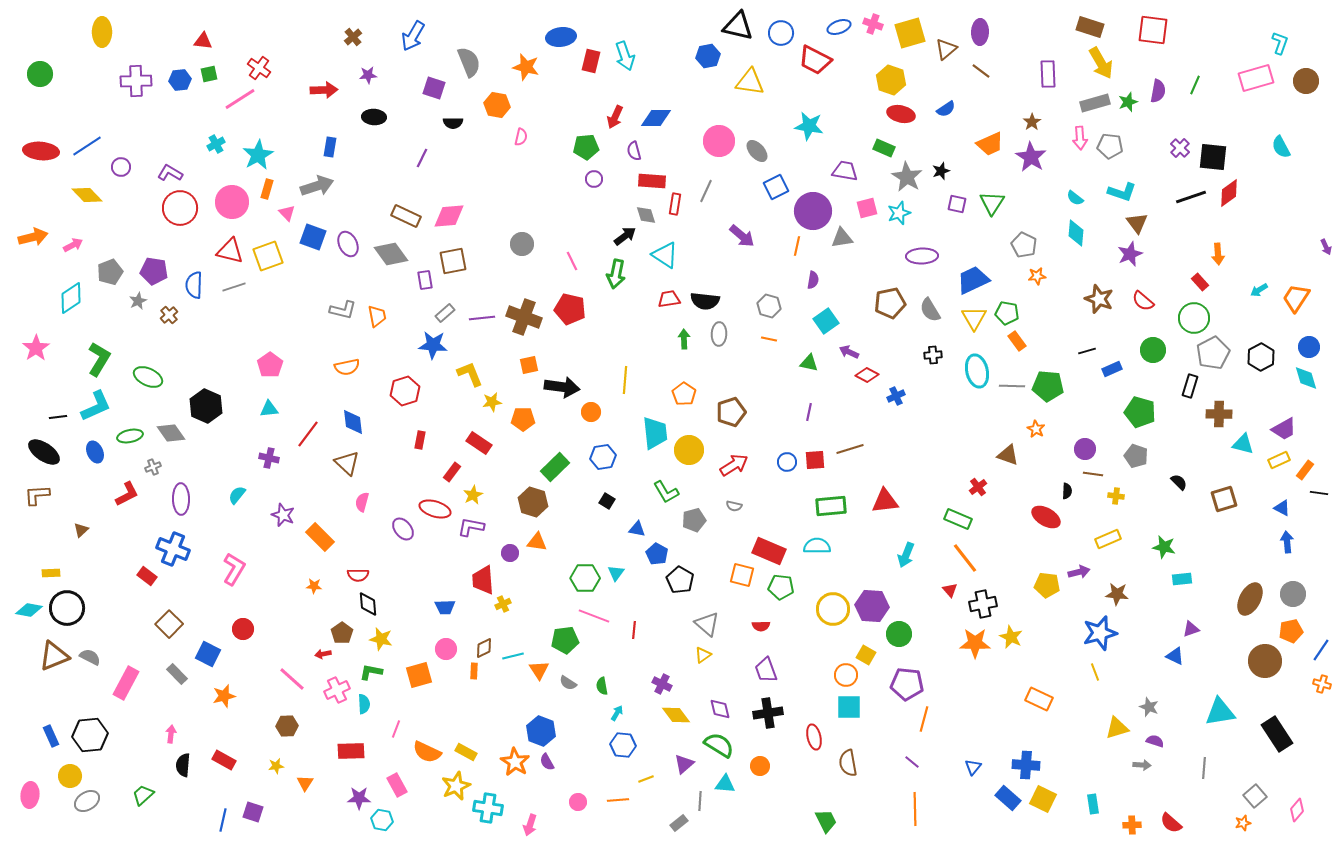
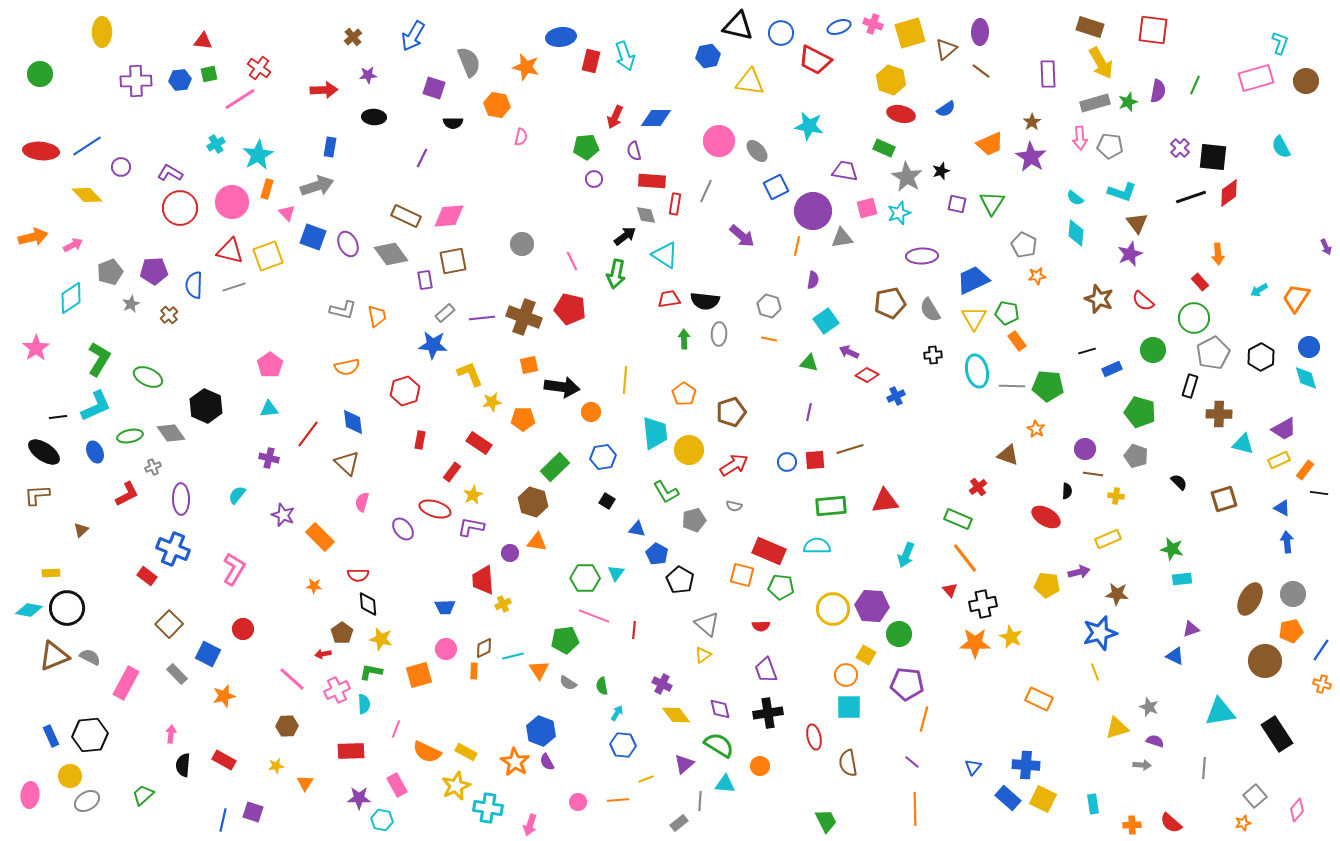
purple pentagon at (154, 271): rotated 12 degrees counterclockwise
gray star at (138, 301): moved 7 px left, 3 px down
green star at (1164, 547): moved 8 px right, 2 px down
